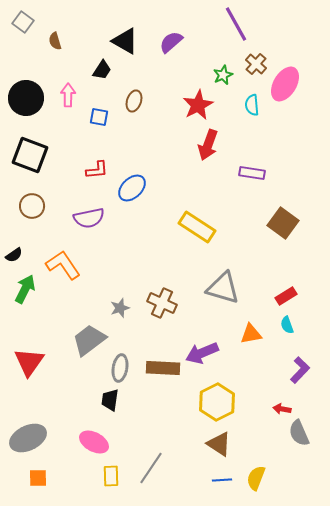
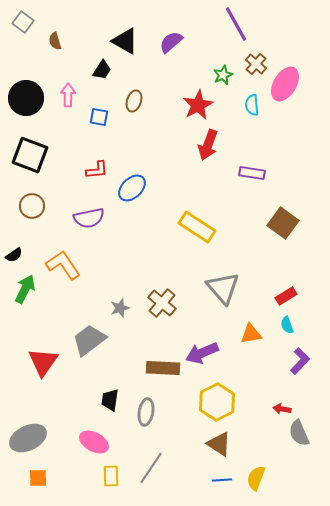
gray triangle at (223, 288): rotated 33 degrees clockwise
brown cross at (162, 303): rotated 16 degrees clockwise
red triangle at (29, 362): moved 14 px right
gray ellipse at (120, 368): moved 26 px right, 44 px down
purple L-shape at (300, 370): moved 9 px up
